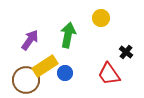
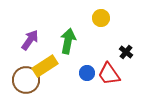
green arrow: moved 6 px down
blue circle: moved 22 px right
